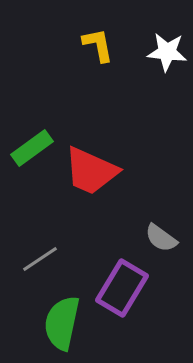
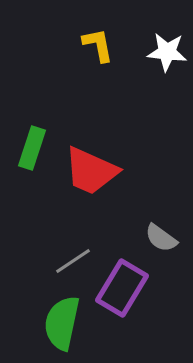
green rectangle: rotated 36 degrees counterclockwise
gray line: moved 33 px right, 2 px down
